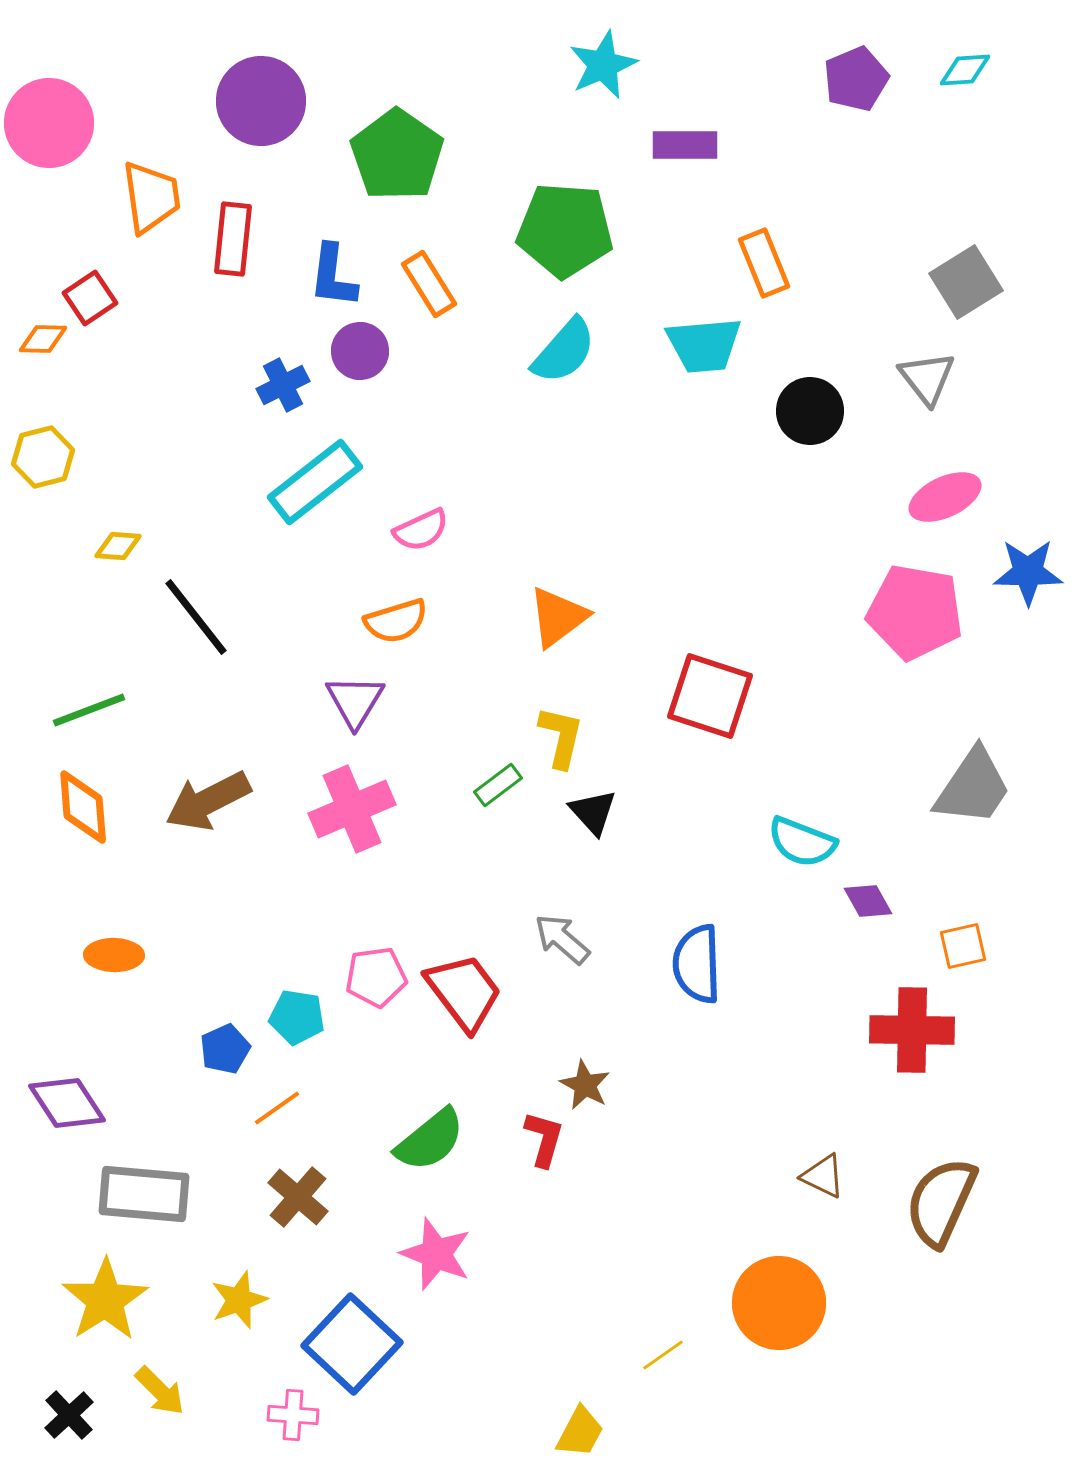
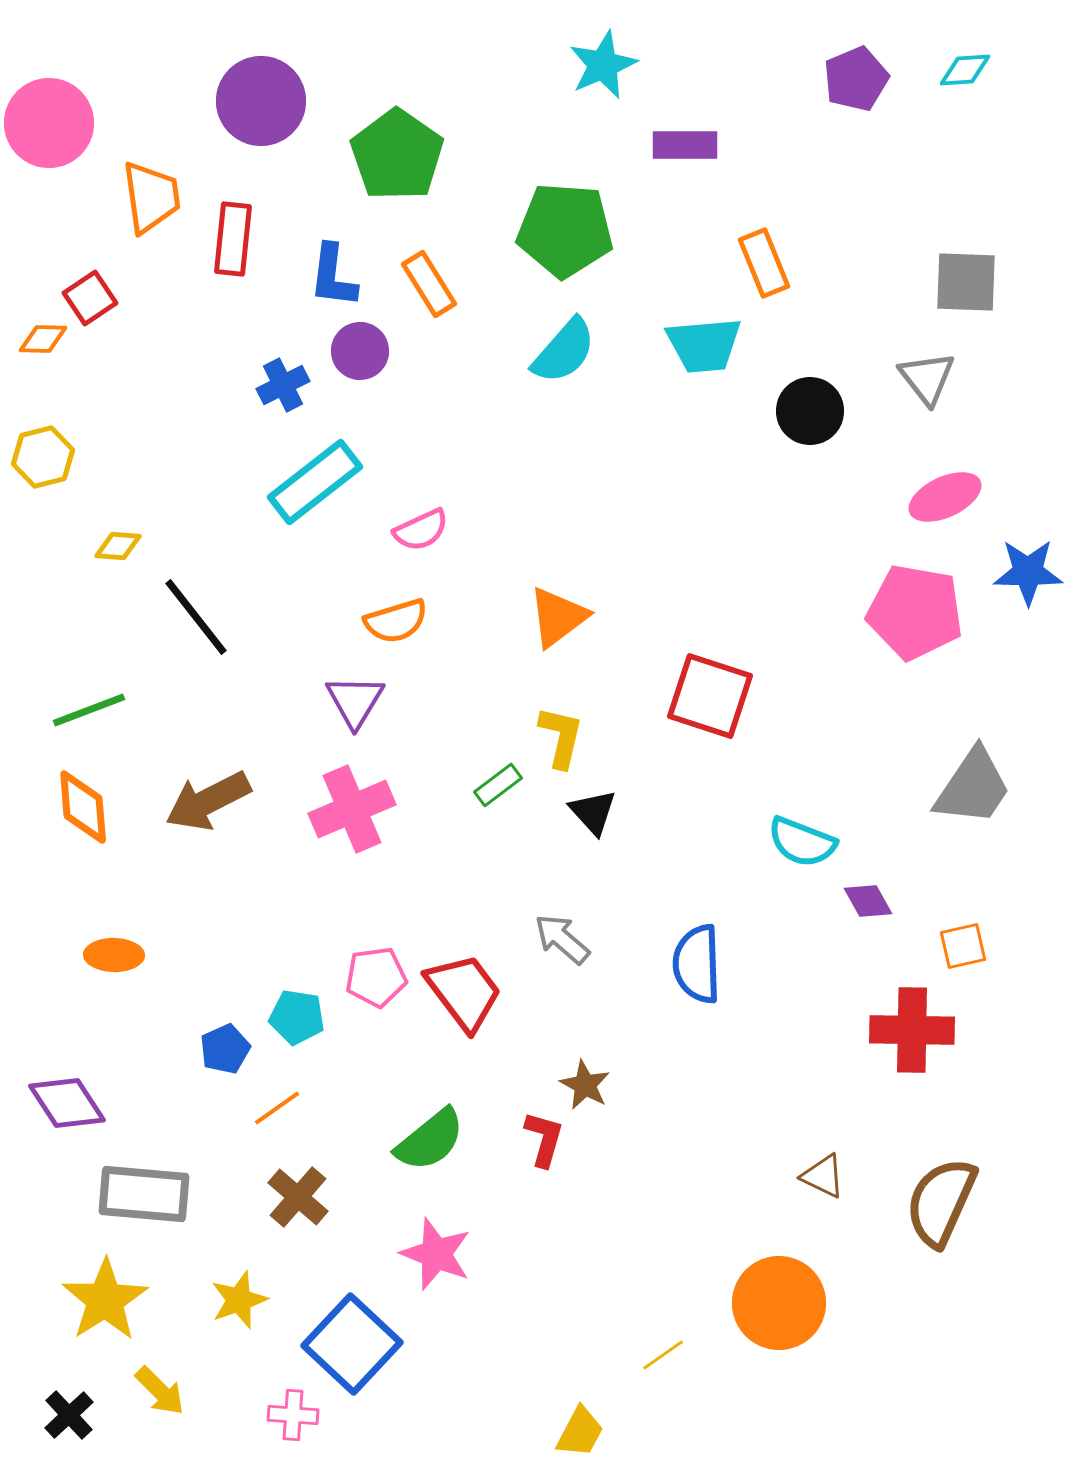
gray square at (966, 282): rotated 34 degrees clockwise
